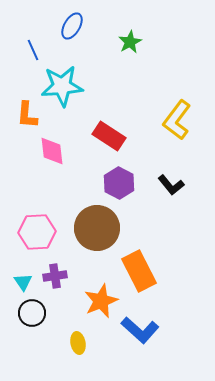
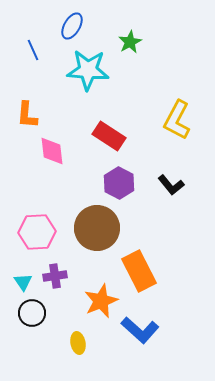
cyan star: moved 26 px right, 16 px up; rotated 9 degrees clockwise
yellow L-shape: rotated 9 degrees counterclockwise
